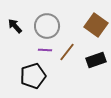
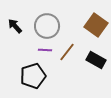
black rectangle: rotated 48 degrees clockwise
